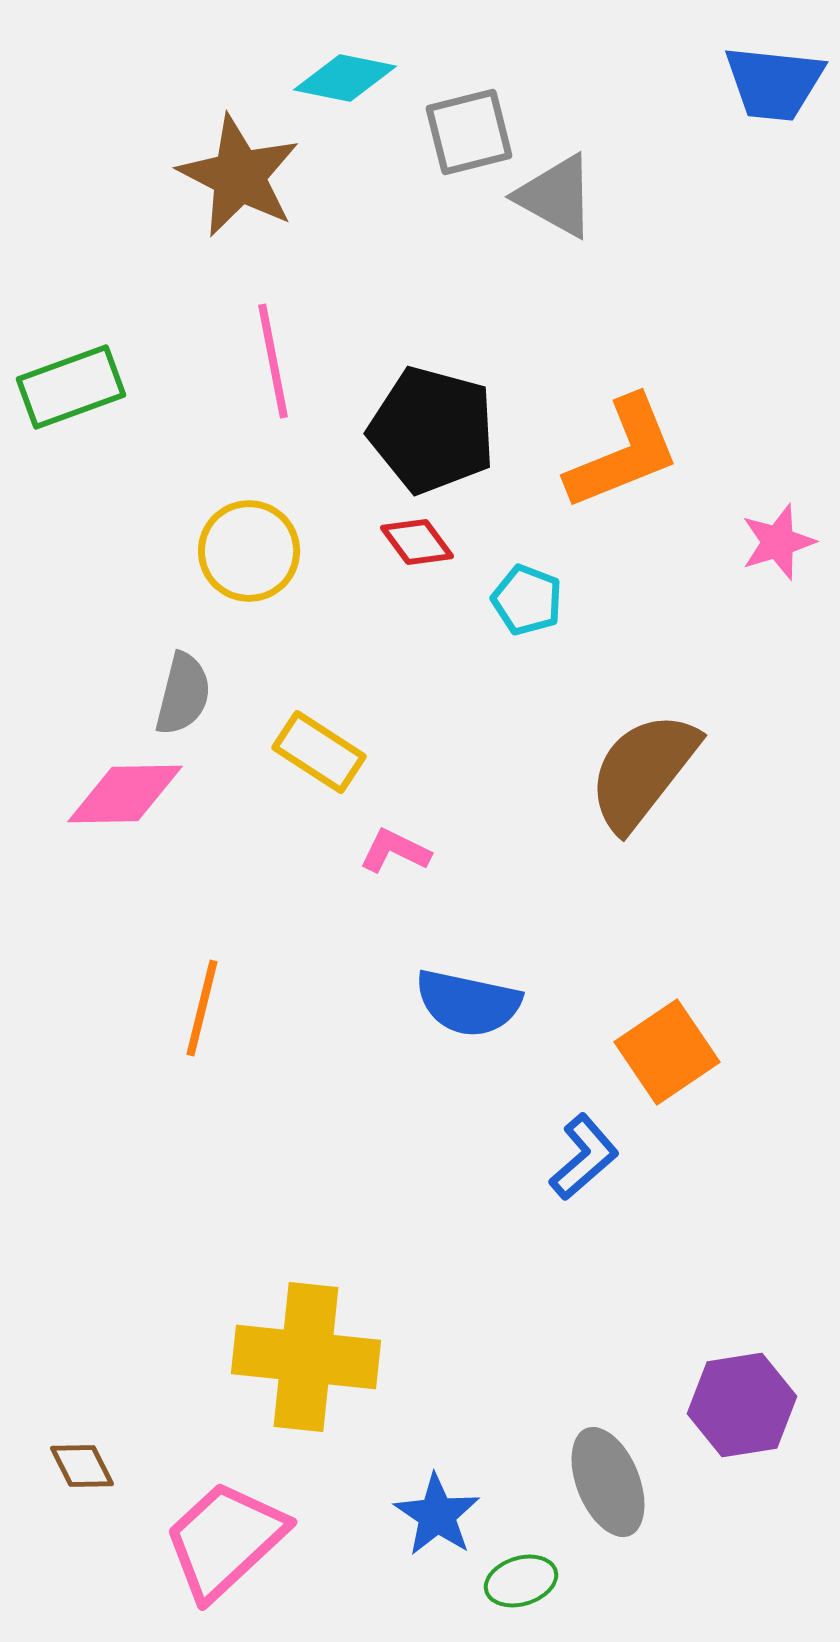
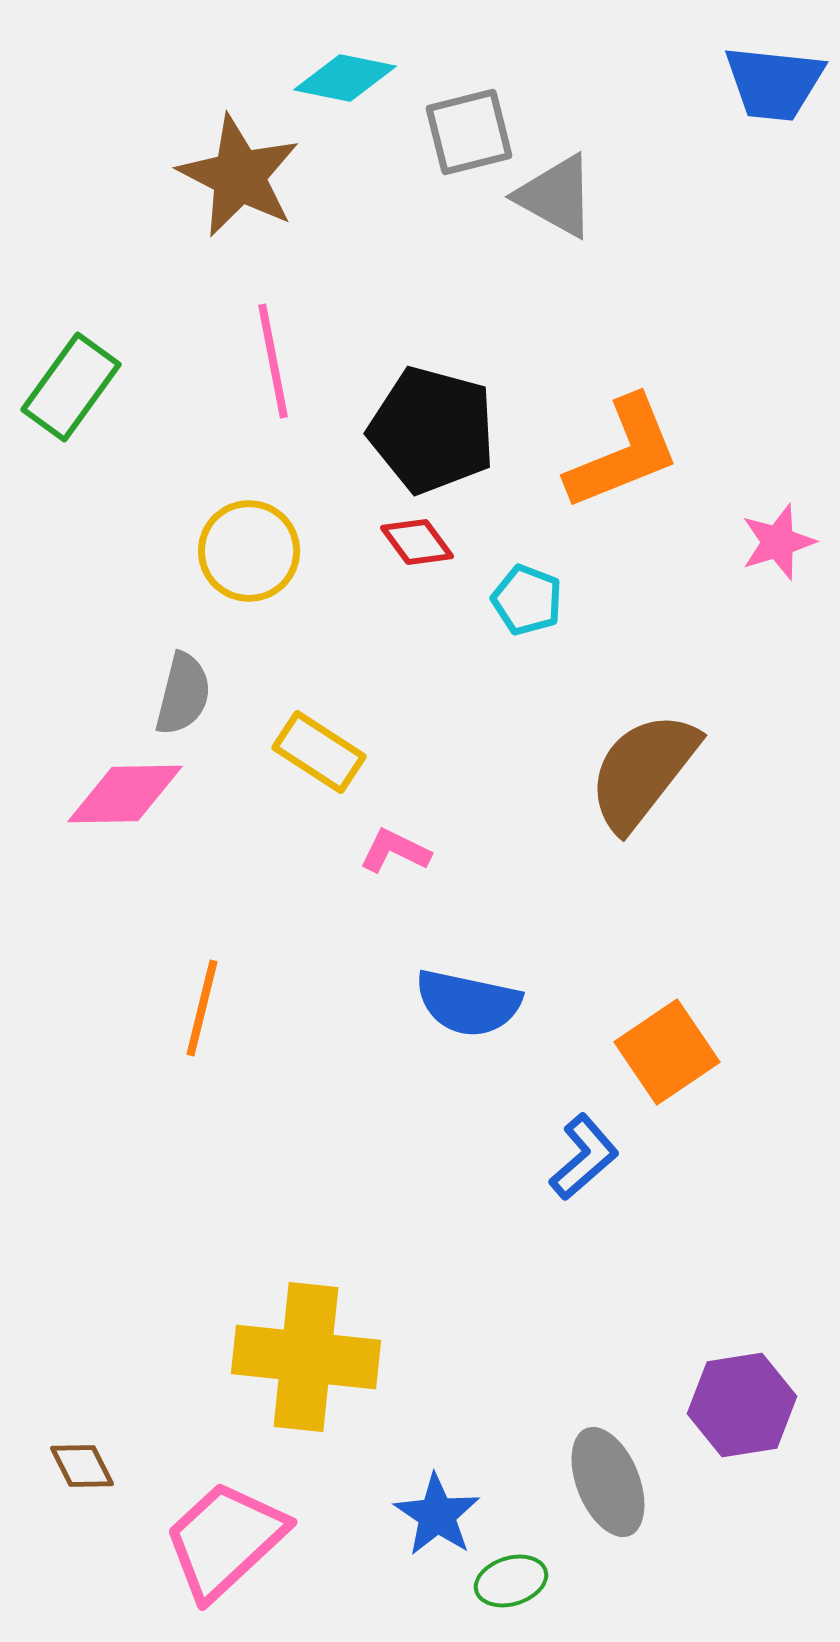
green rectangle: rotated 34 degrees counterclockwise
green ellipse: moved 10 px left
